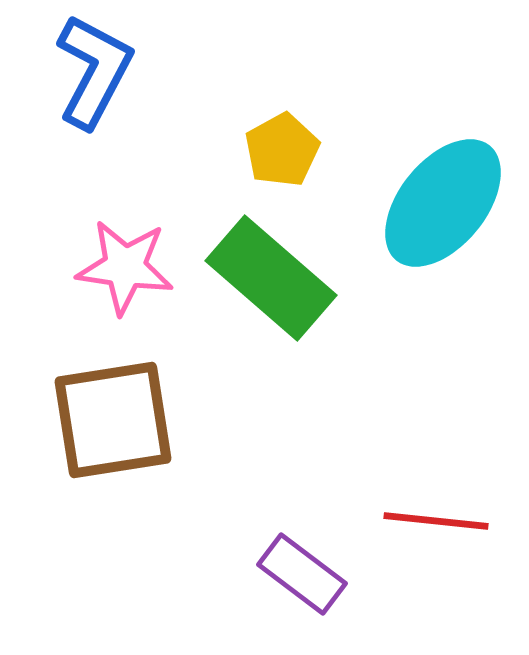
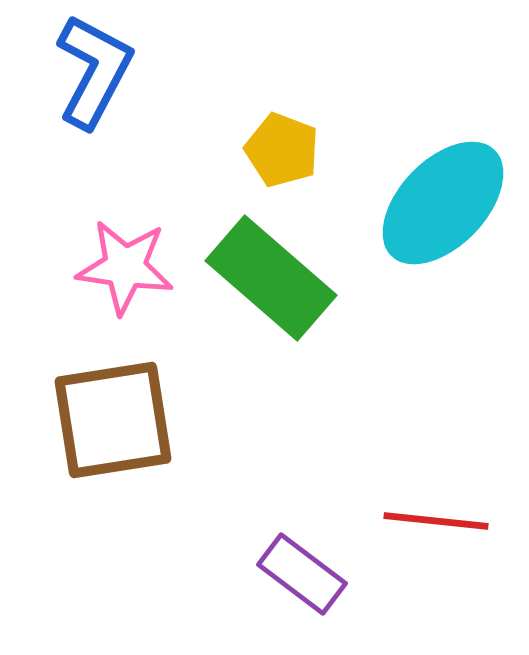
yellow pentagon: rotated 22 degrees counterclockwise
cyan ellipse: rotated 5 degrees clockwise
